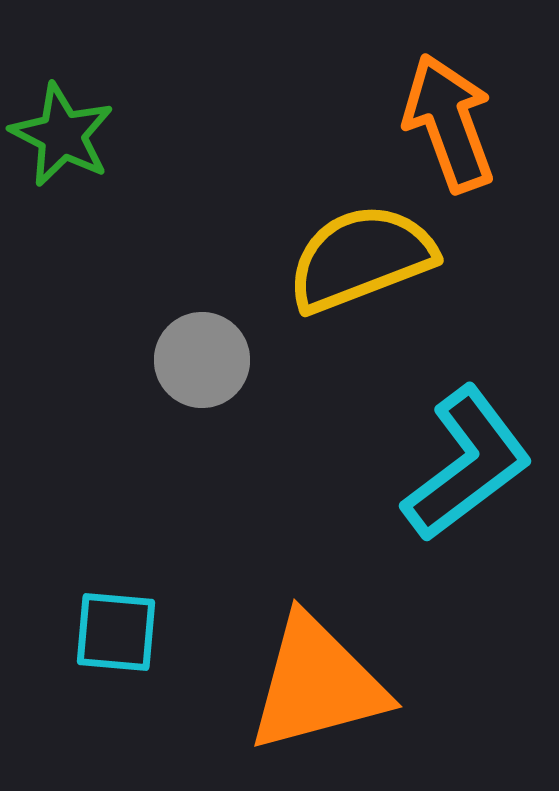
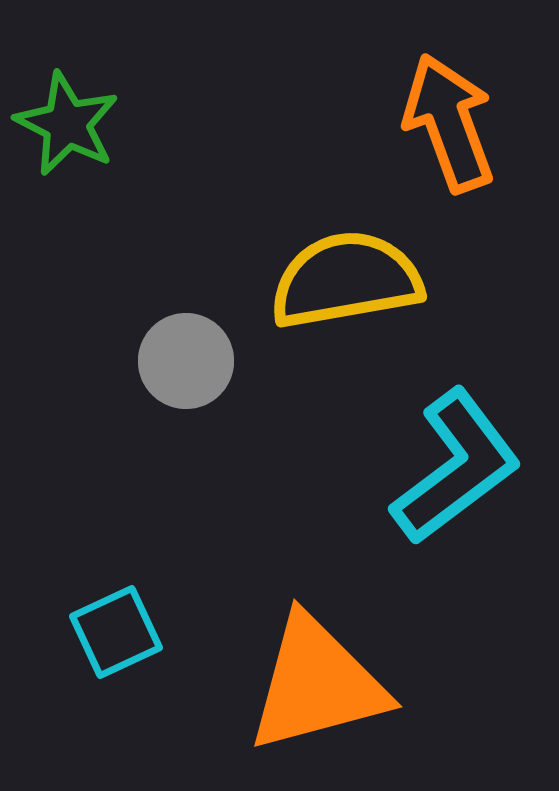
green star: moved 5 px right, 11 px up
yellow semicircle: moved 15 px left, 22 px down; rotated 11 degrees clockwise
gray circle: moved 16 px left, 1 px down
cyan L-shape: moved 11 px left, 3 px down
cyan square: rotated 30 degrees counterclockwise
